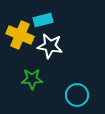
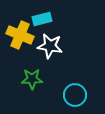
cyan rectangle: moved 1 px left, 1 px up
cyan circle: moved 2 px left
